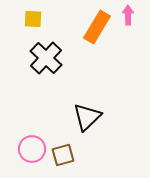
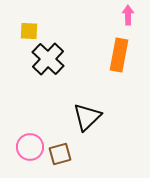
yellow square: moved 4 px left, 12 px down
orange rectangle: moved 22 px right, 28 px down; rotated 20 degrees counterclockwise
black cross: moved 2 px right, 1 px down
pink circle: moved 2 px left, 2 px up
brown square: moved 3 px left, 1 px up
